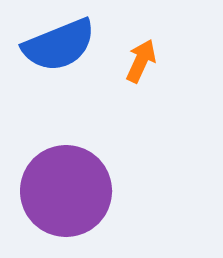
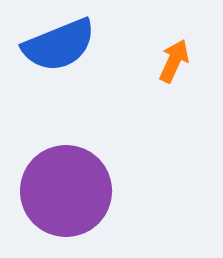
orange arrow: moved 33 px right
